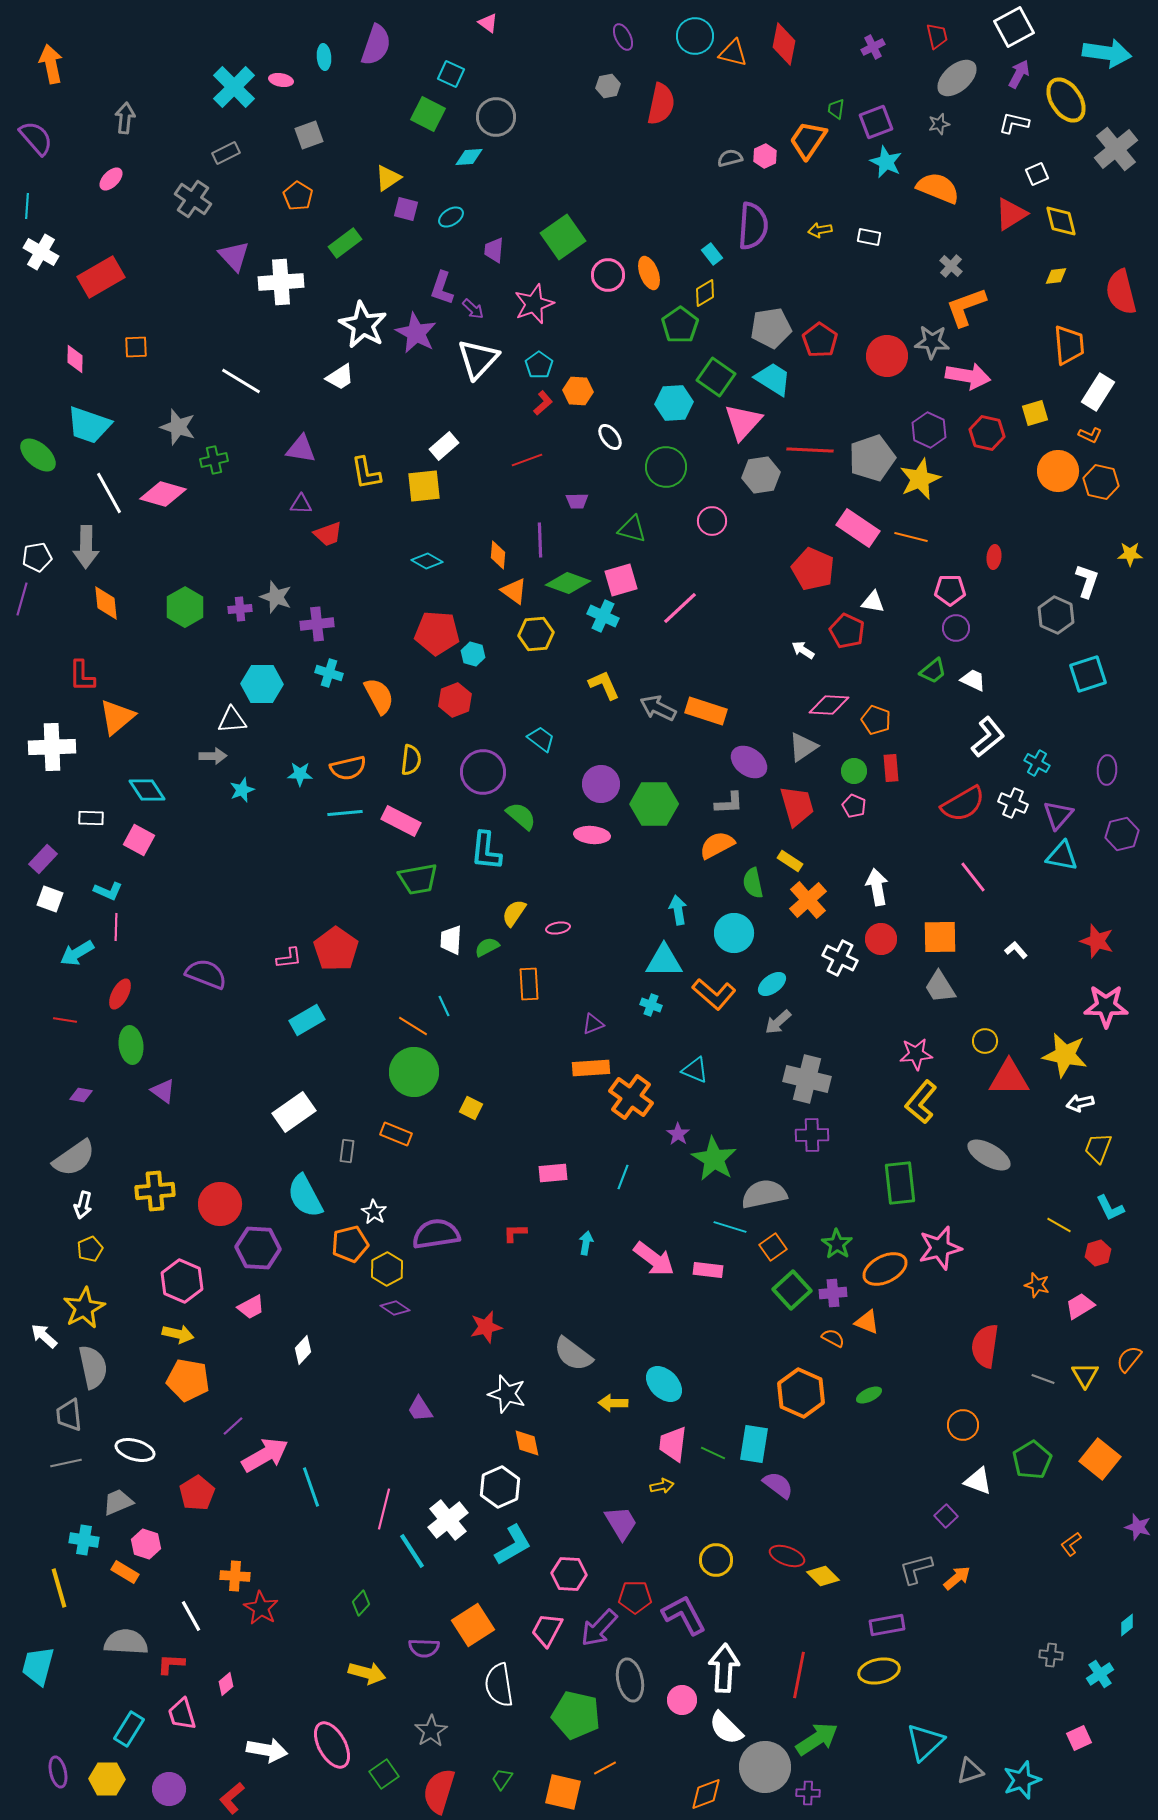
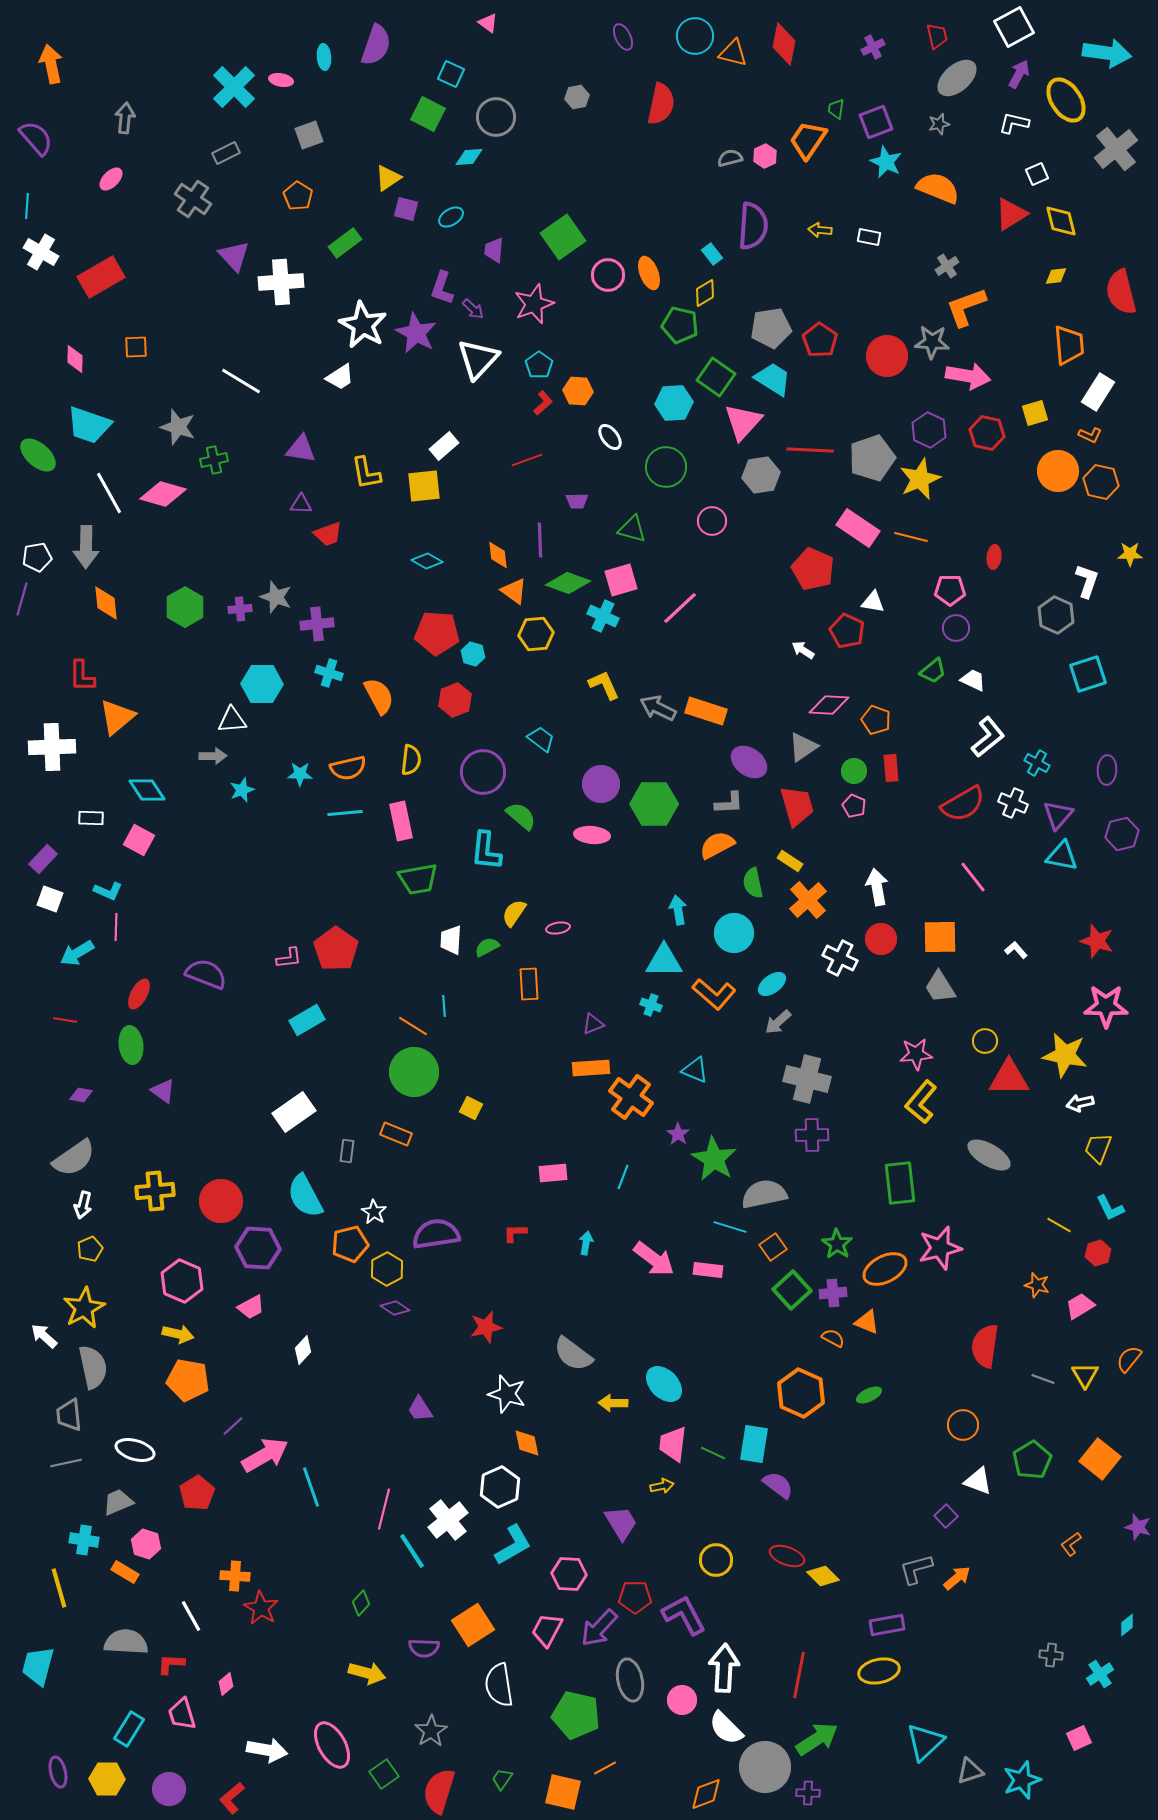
gray hexagon at (608, 86): moved 31 px left, 11 px down
yellow arrow at (820, 230): rotated 15 degrees clockwise
gray cross at (951, 266): moved 4 px left; rotated 15 degrees clockwise
green pentagon at (680, 325): rotated 24 degrees counterclockwise
orange diamond at (498, 555): rotated 12 degrees counterclockwise
pink rectangle at (401, 821): rotated 51 degrees clockwise
red ellipse at (120, 994): moved 19 px right
cyan line at (444, 1006): rotated 20 degrees clockwise
red circle at (220, 1204): moved 1 px right, 3 px up
